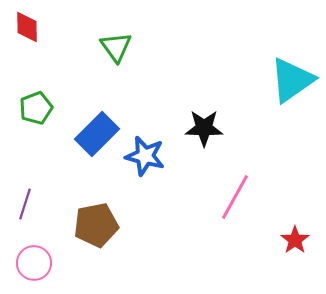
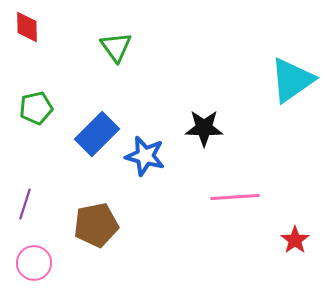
green pentagon: rotated 8 degrees clockwise
pink line: rotated 57 degrees clockwise
